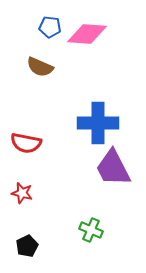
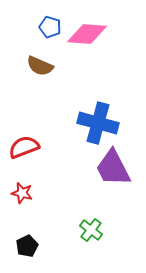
blue pentagon: rotated 10 degrees clockwise
brown semicircle: moved 1 px up
blue cross: rotated 15 degrees clockwise
red semicircle: moved 2 px left, 4 px down; rotated 148 degrees clockwise
green cross: rotated 15 degrees clockwise
